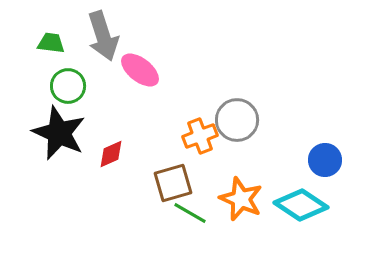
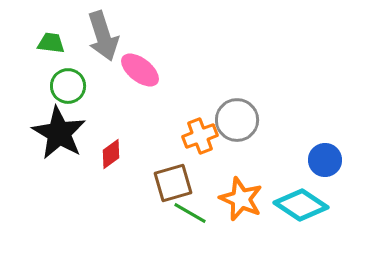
black star: rotated 6 degrees clockwise
red diamond: rotated 12 degrees counterclockwise
